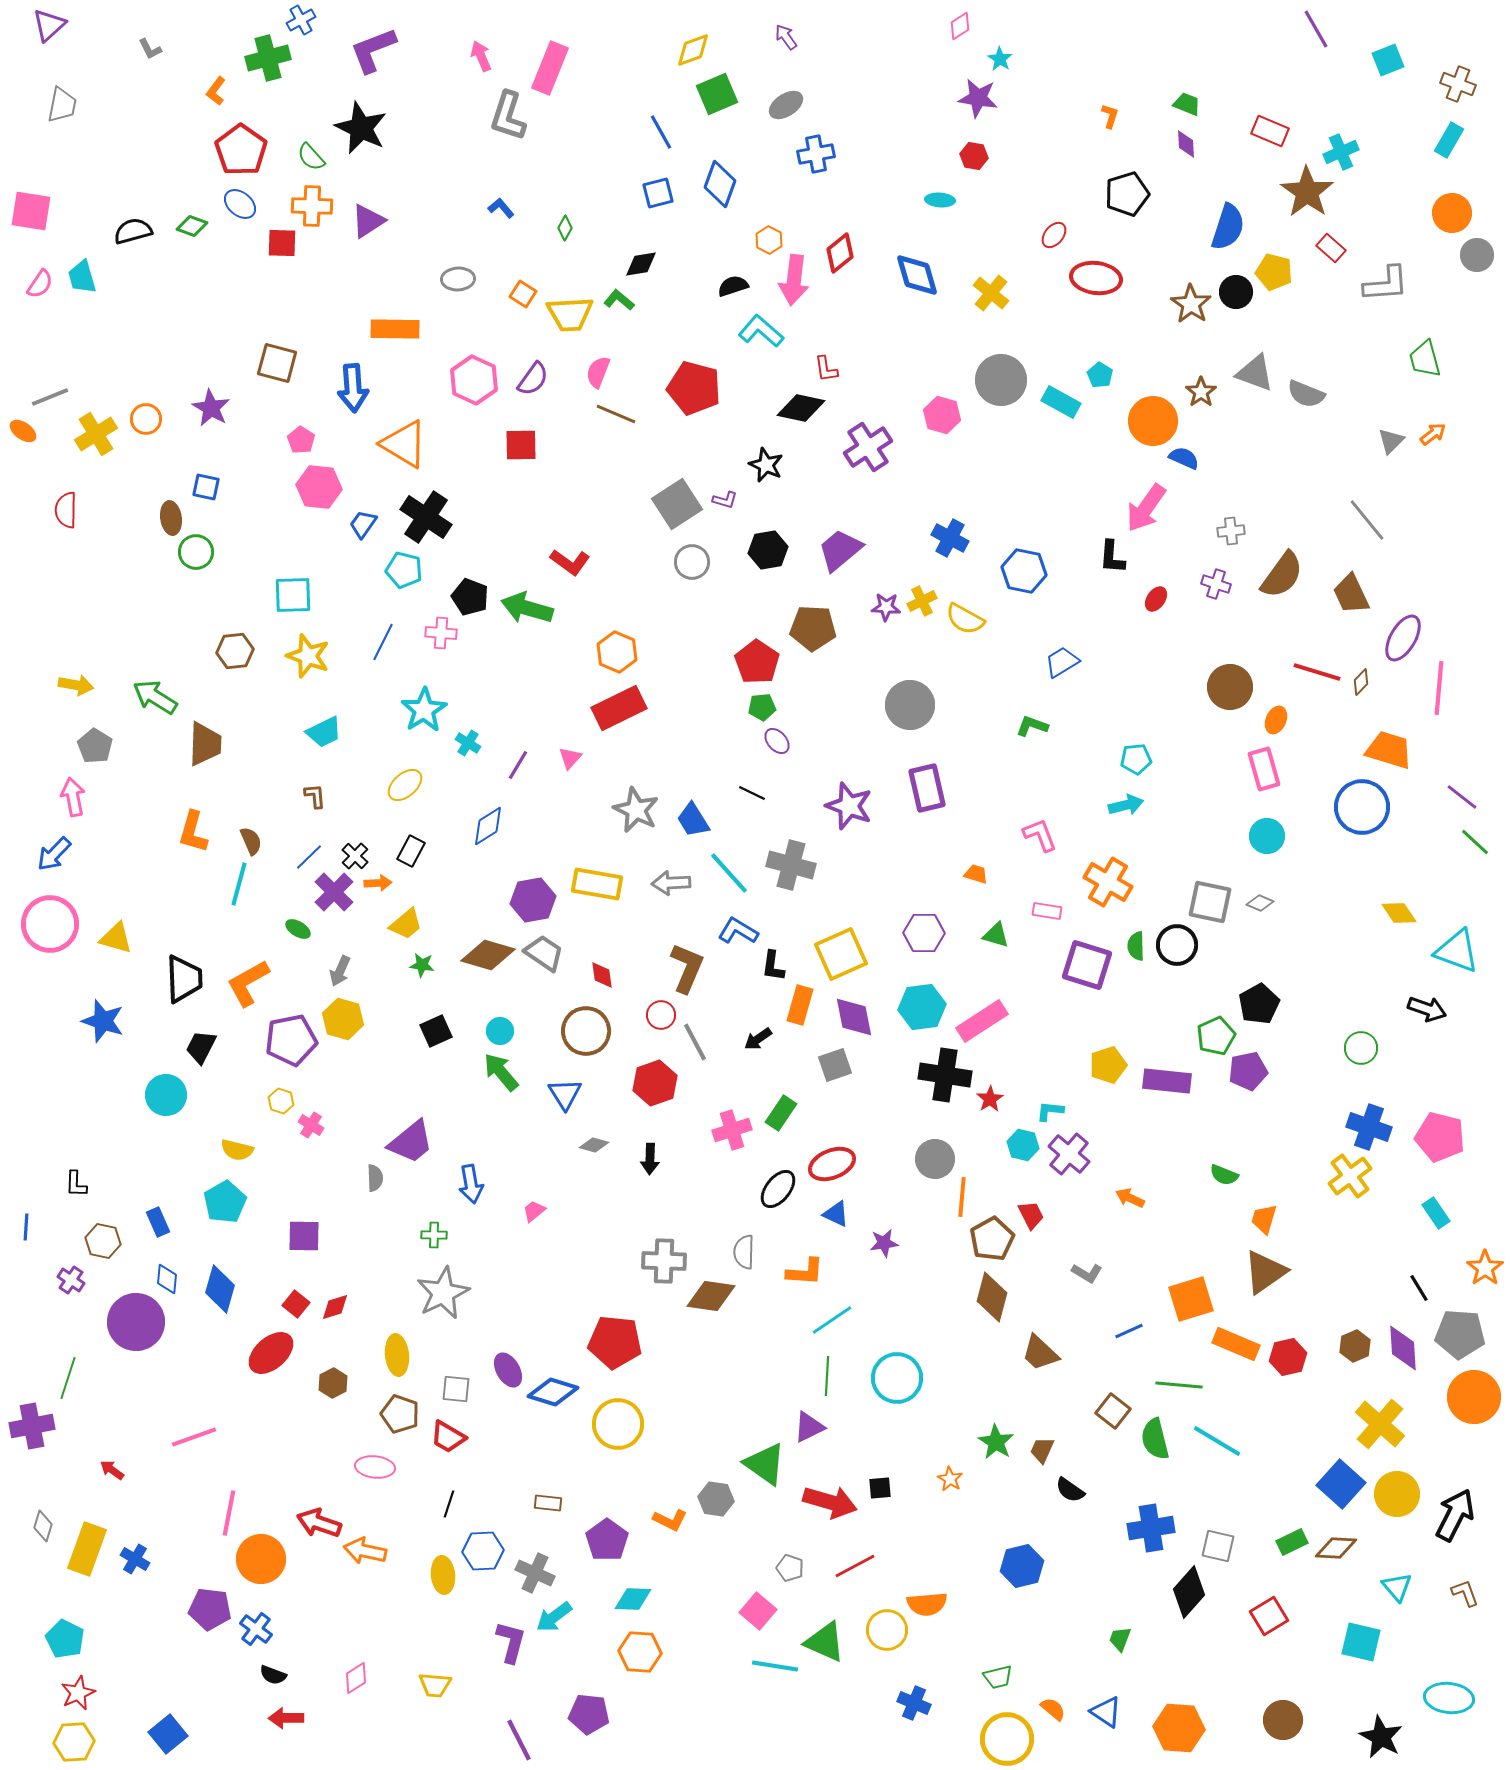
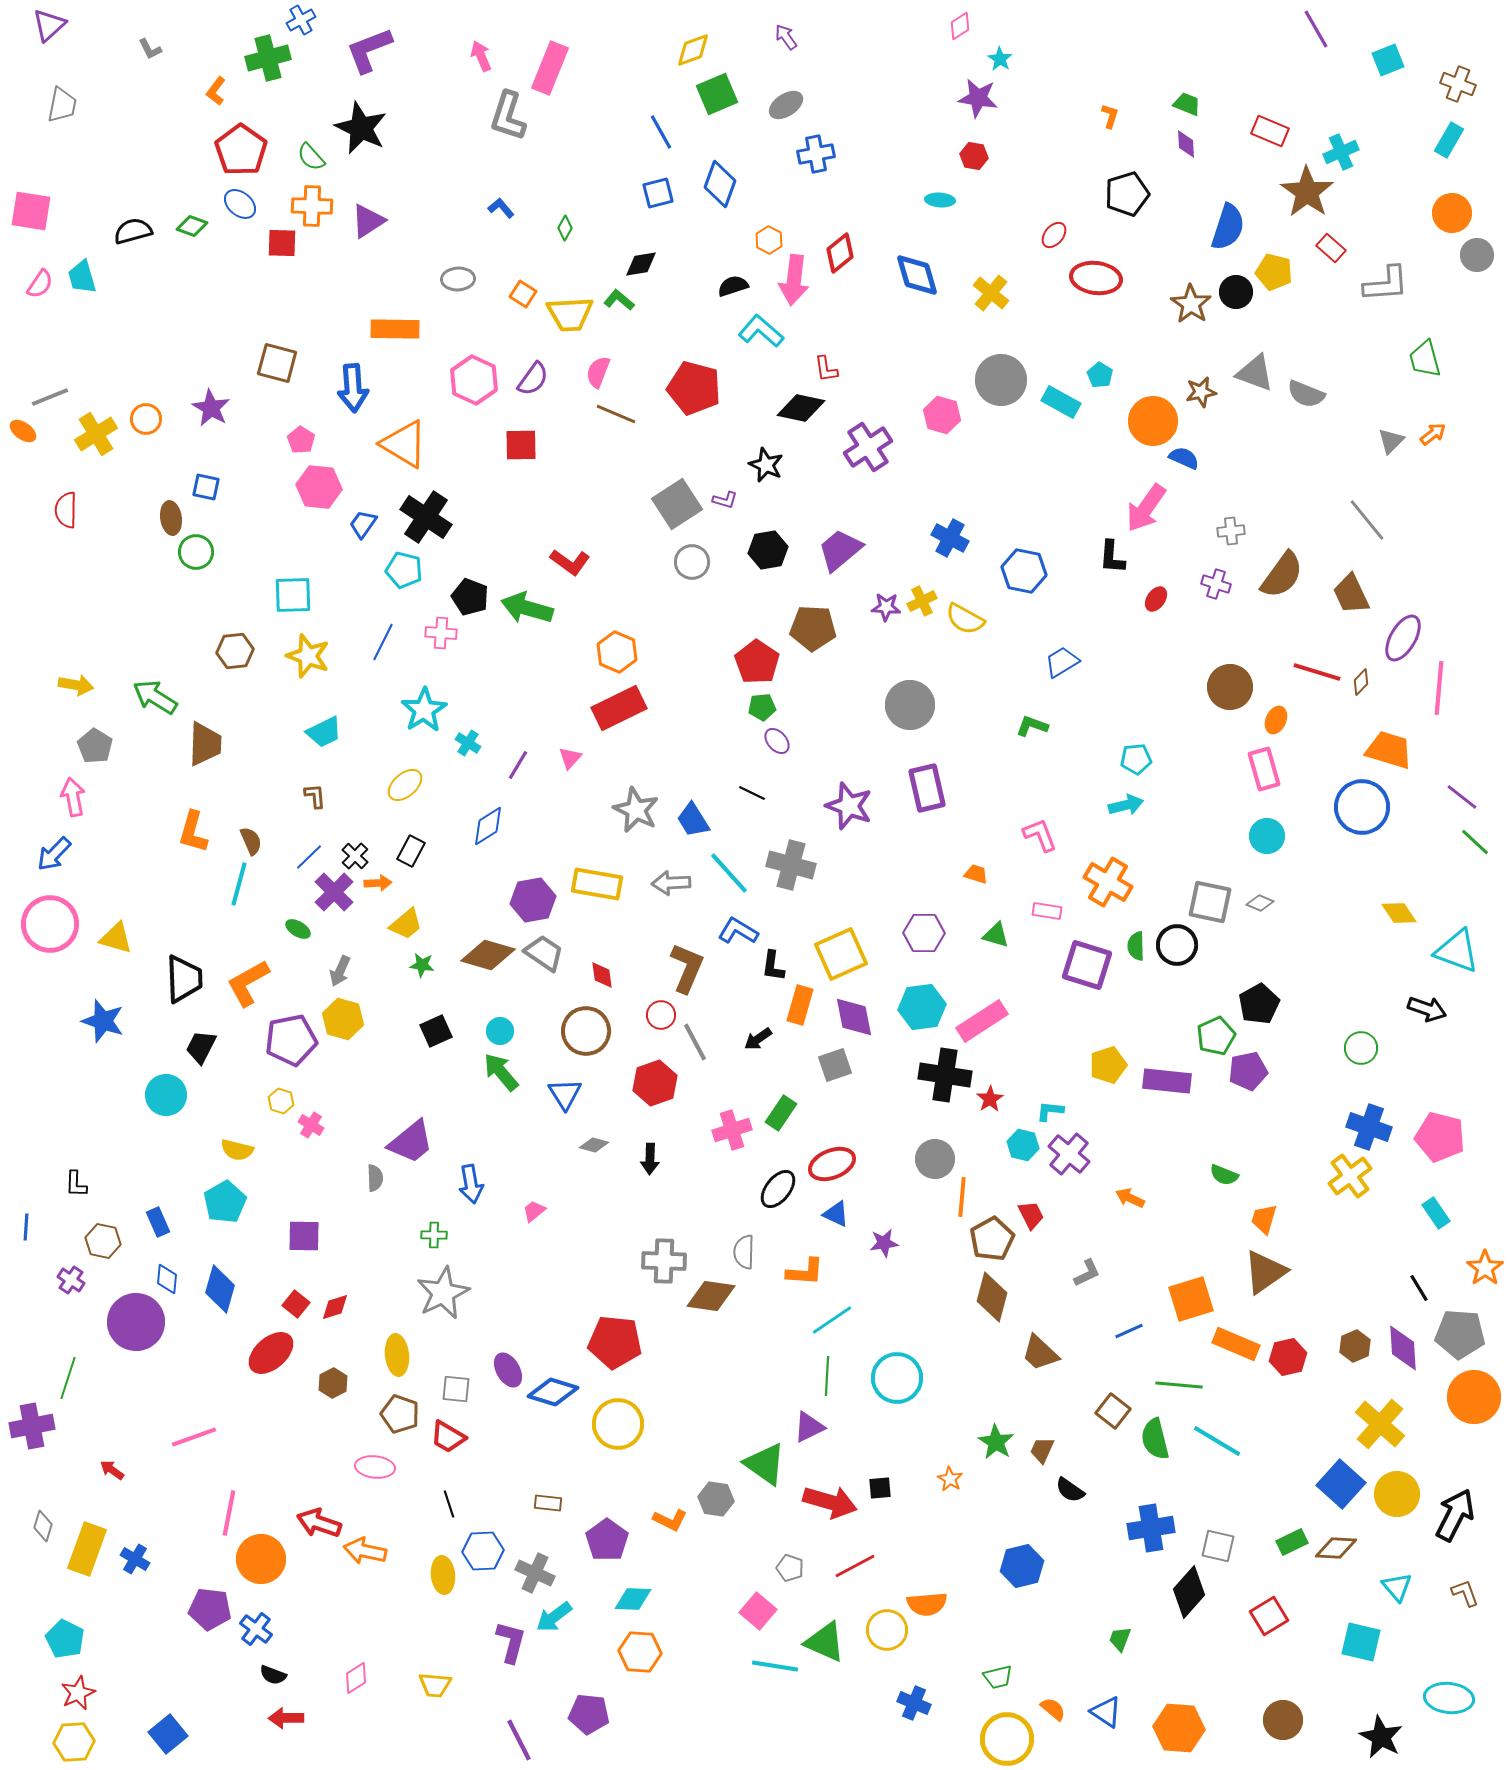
purple L-shape at (373, 50): moved 4 px left
brown star at (1201, 392): rotated 24 degrees clockwise
gray L-shape at (1087, 1273): rotated 56 degrees counterclockwise
black line at (449, 1504): rotated 36 degrees counterclockwise
